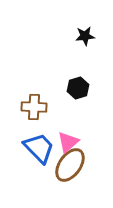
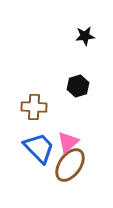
black hexagon: moved 2 px up
